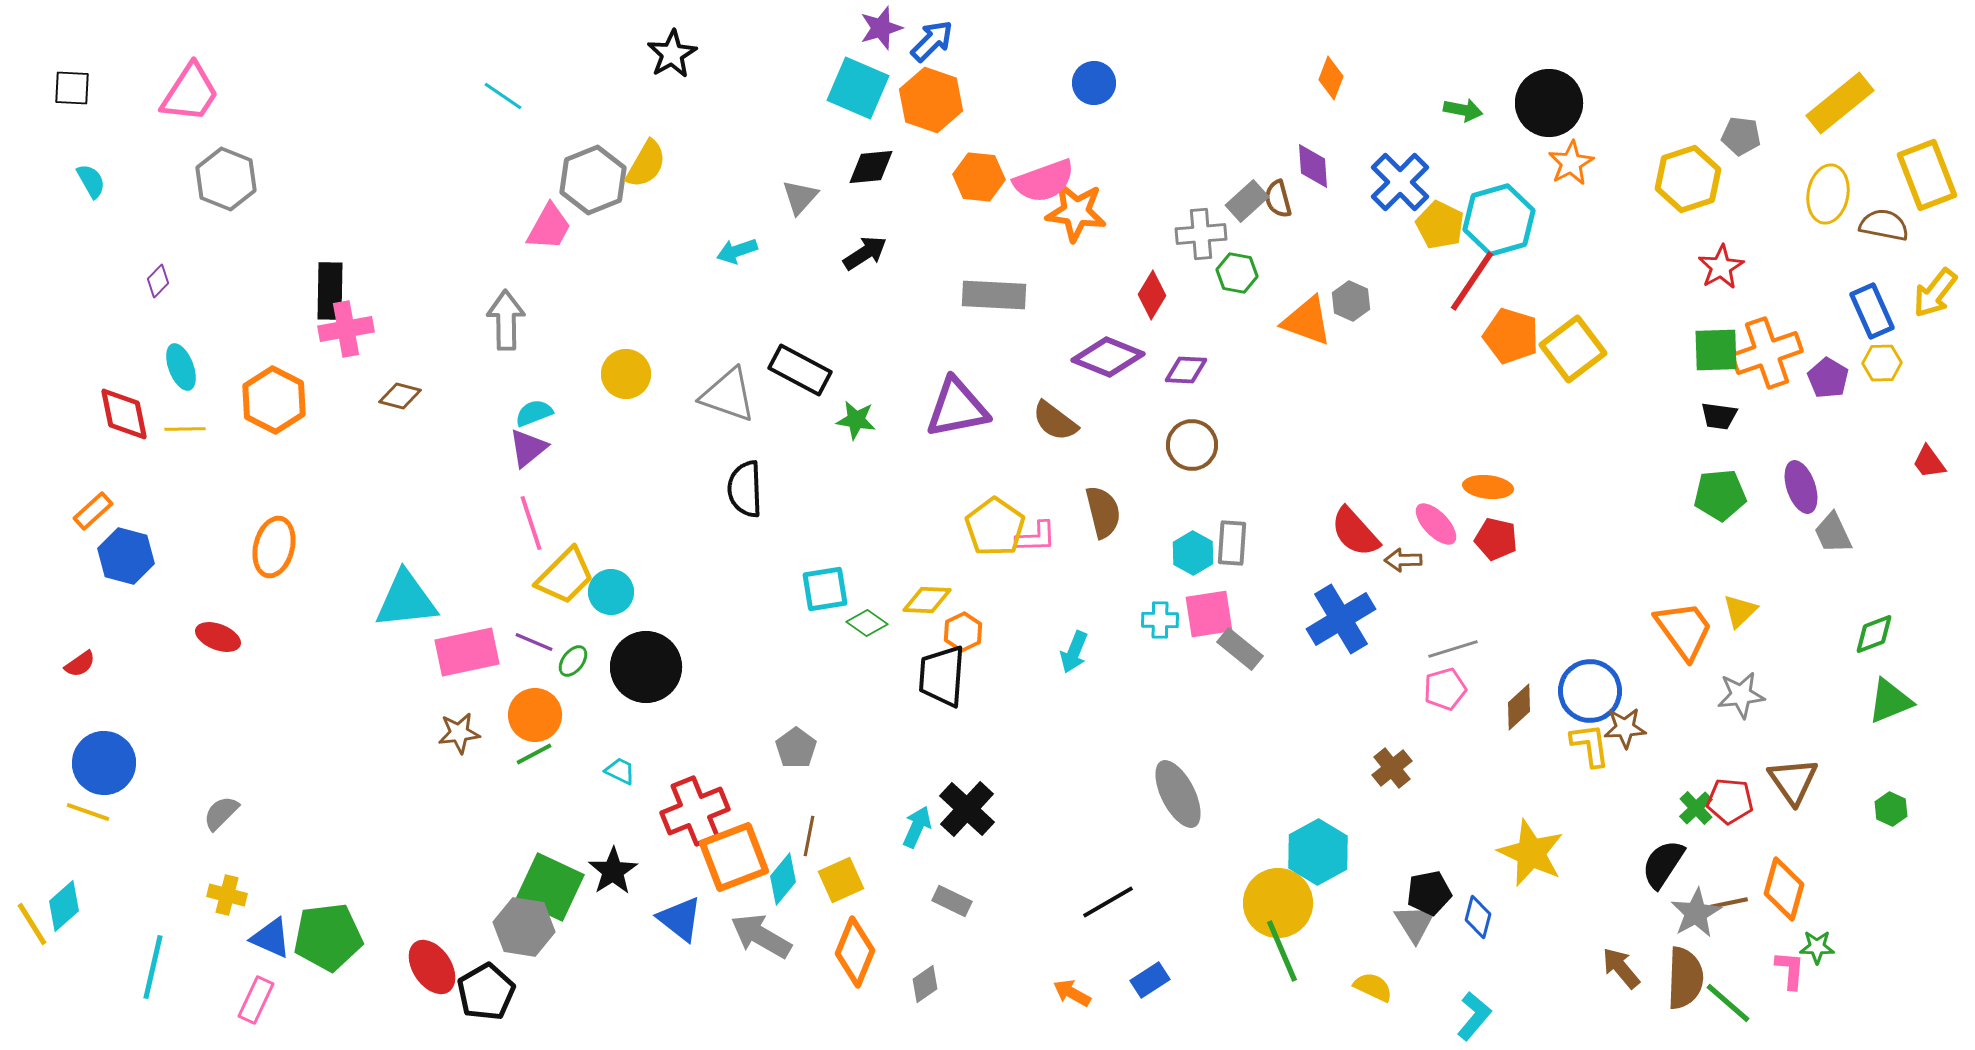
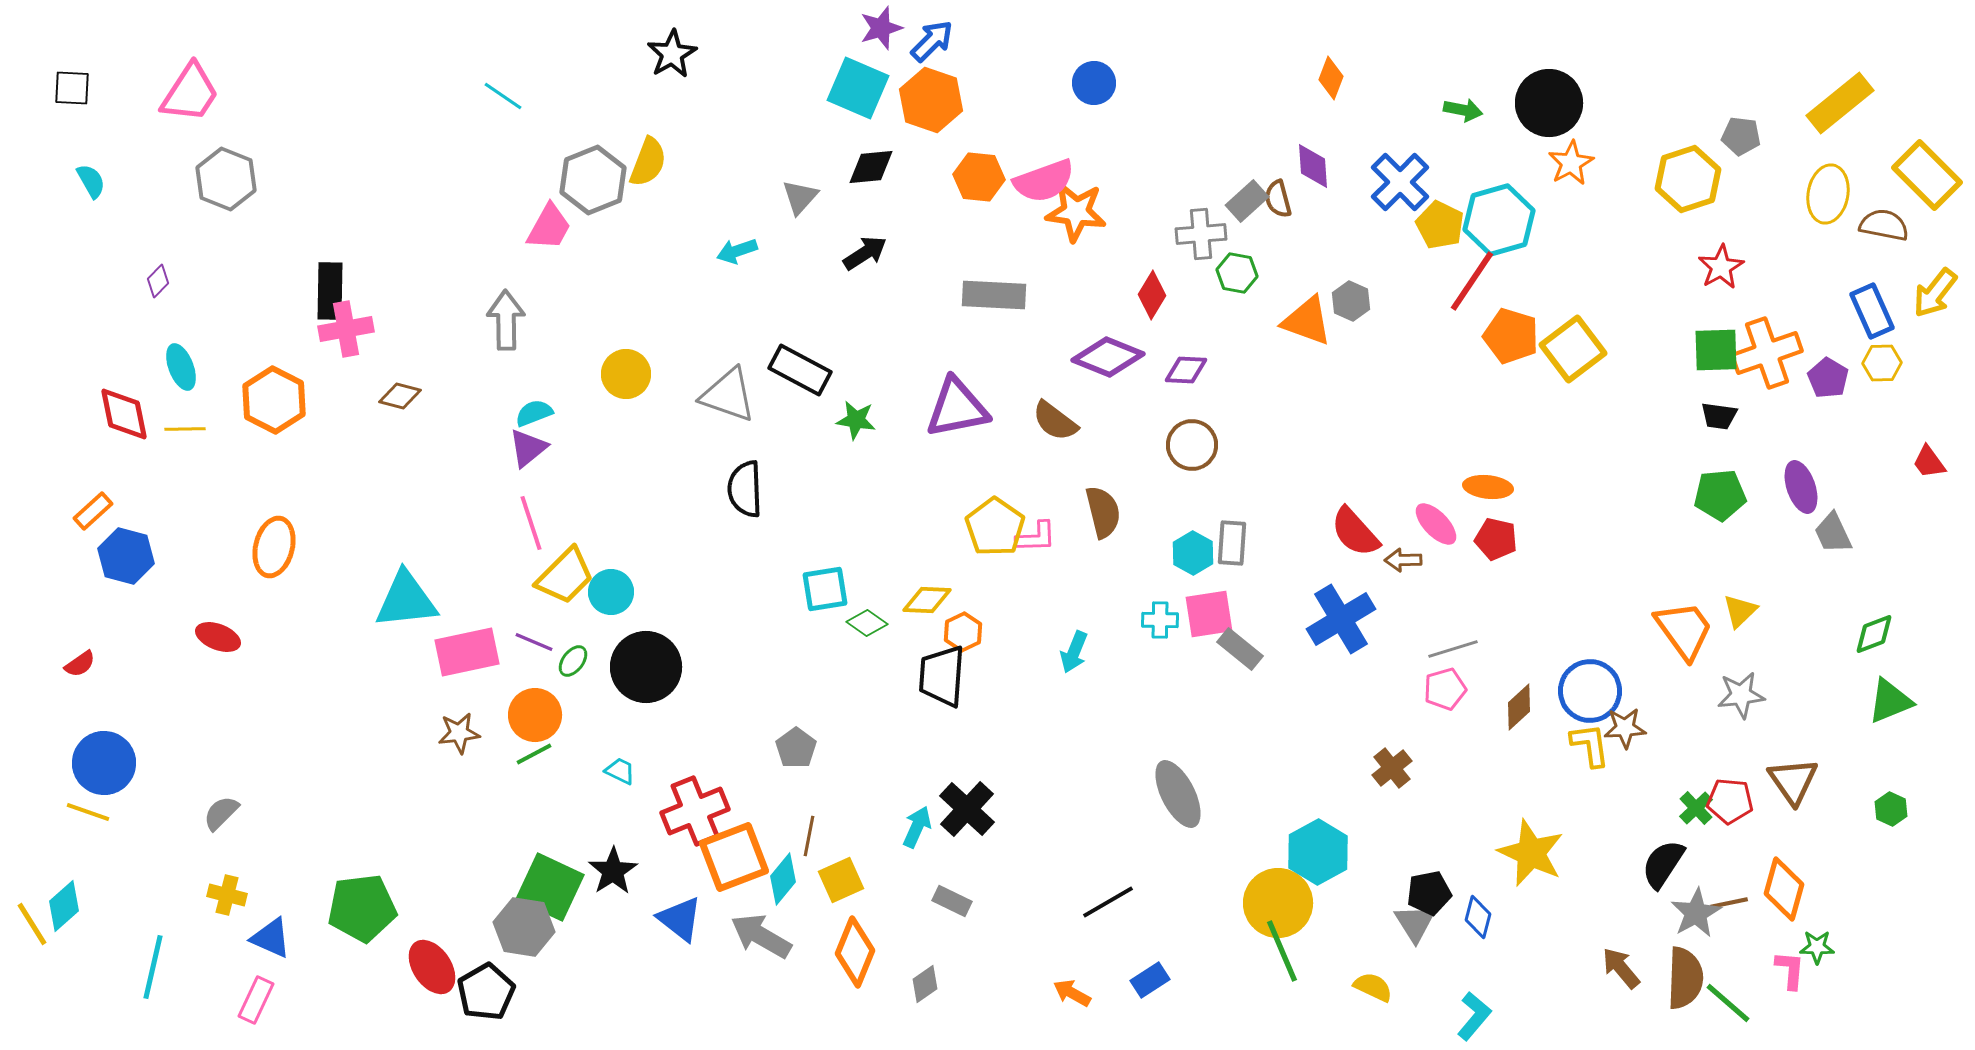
yellow semicircle at (646, 164): moved 2 px right, 2 px up; rotated 9 degrees counterclockwise
yellow rectangle at (1927, 175): rotated 24 degrees counterclockwise
green pentagon at (328, 937): moved 34 px right, 29 px up
